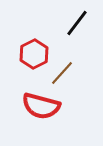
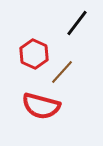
red hexagon: rotated 8 degrees counterclockwise
brown line: moved 1 px up
